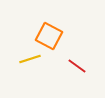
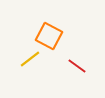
yellow line: rotated 20 degrees counterclockwise
